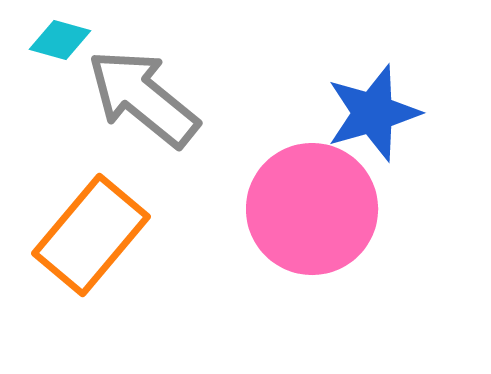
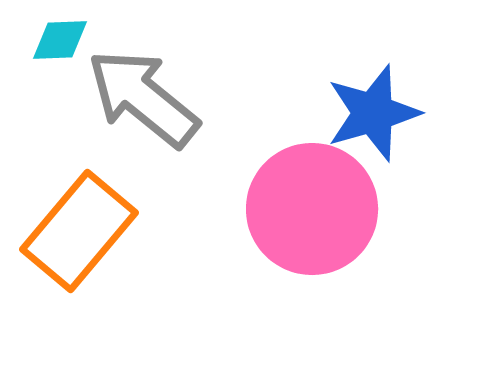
cyan diamond: rotated 18 degrees counterclockwise
orange rectangle: moved 12 px left, 4 px up
